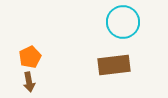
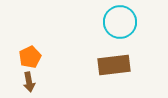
cyan circle: moved 3 px left
